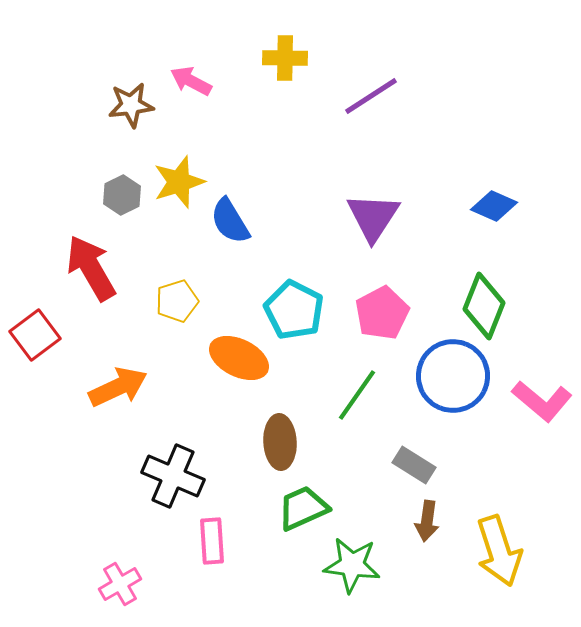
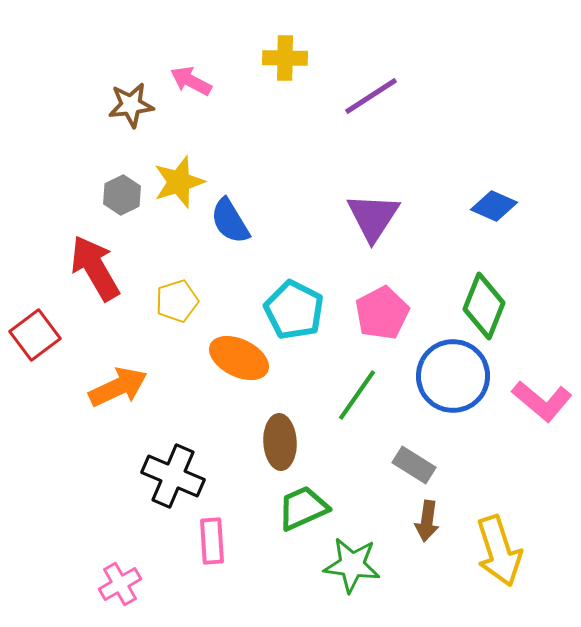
red arrow: moved 4 px right
